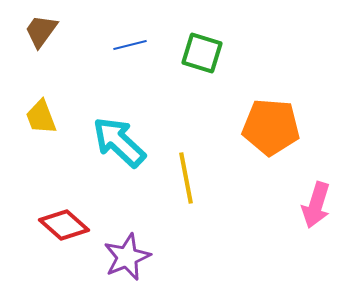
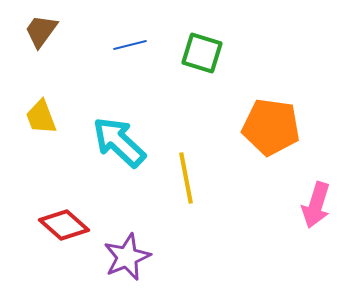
orange pentagon: rotated 4 degrees clockwise
